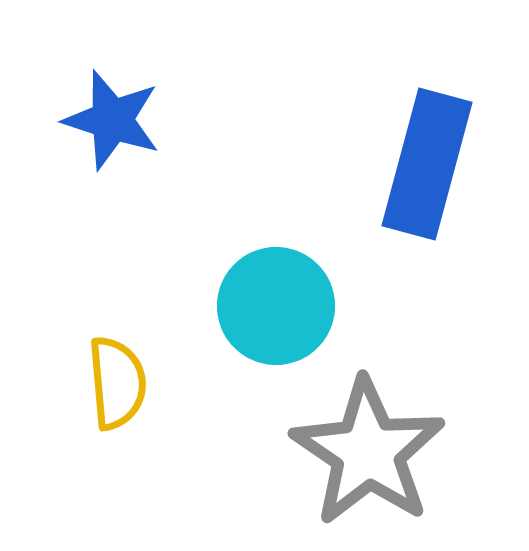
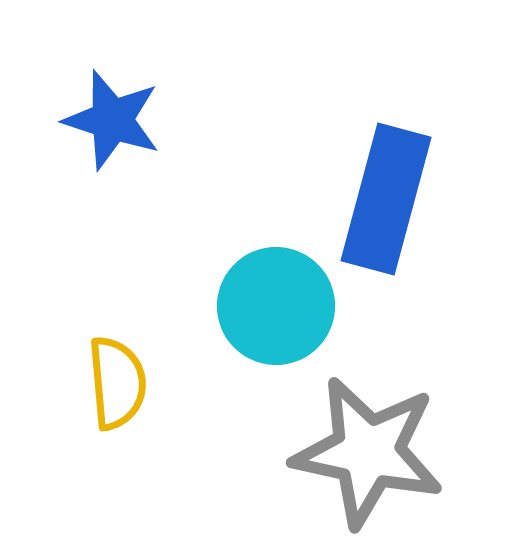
blue rectangle: moved 41 px left, 35 px down
gray star: rotated 22 degrees counterclockwise
